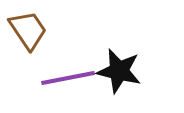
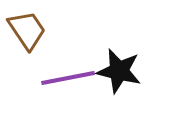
brown trapezoid: moved 1 px left
